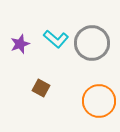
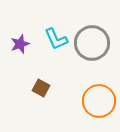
cyan L-shape: rotated 25 degrees clockwise
